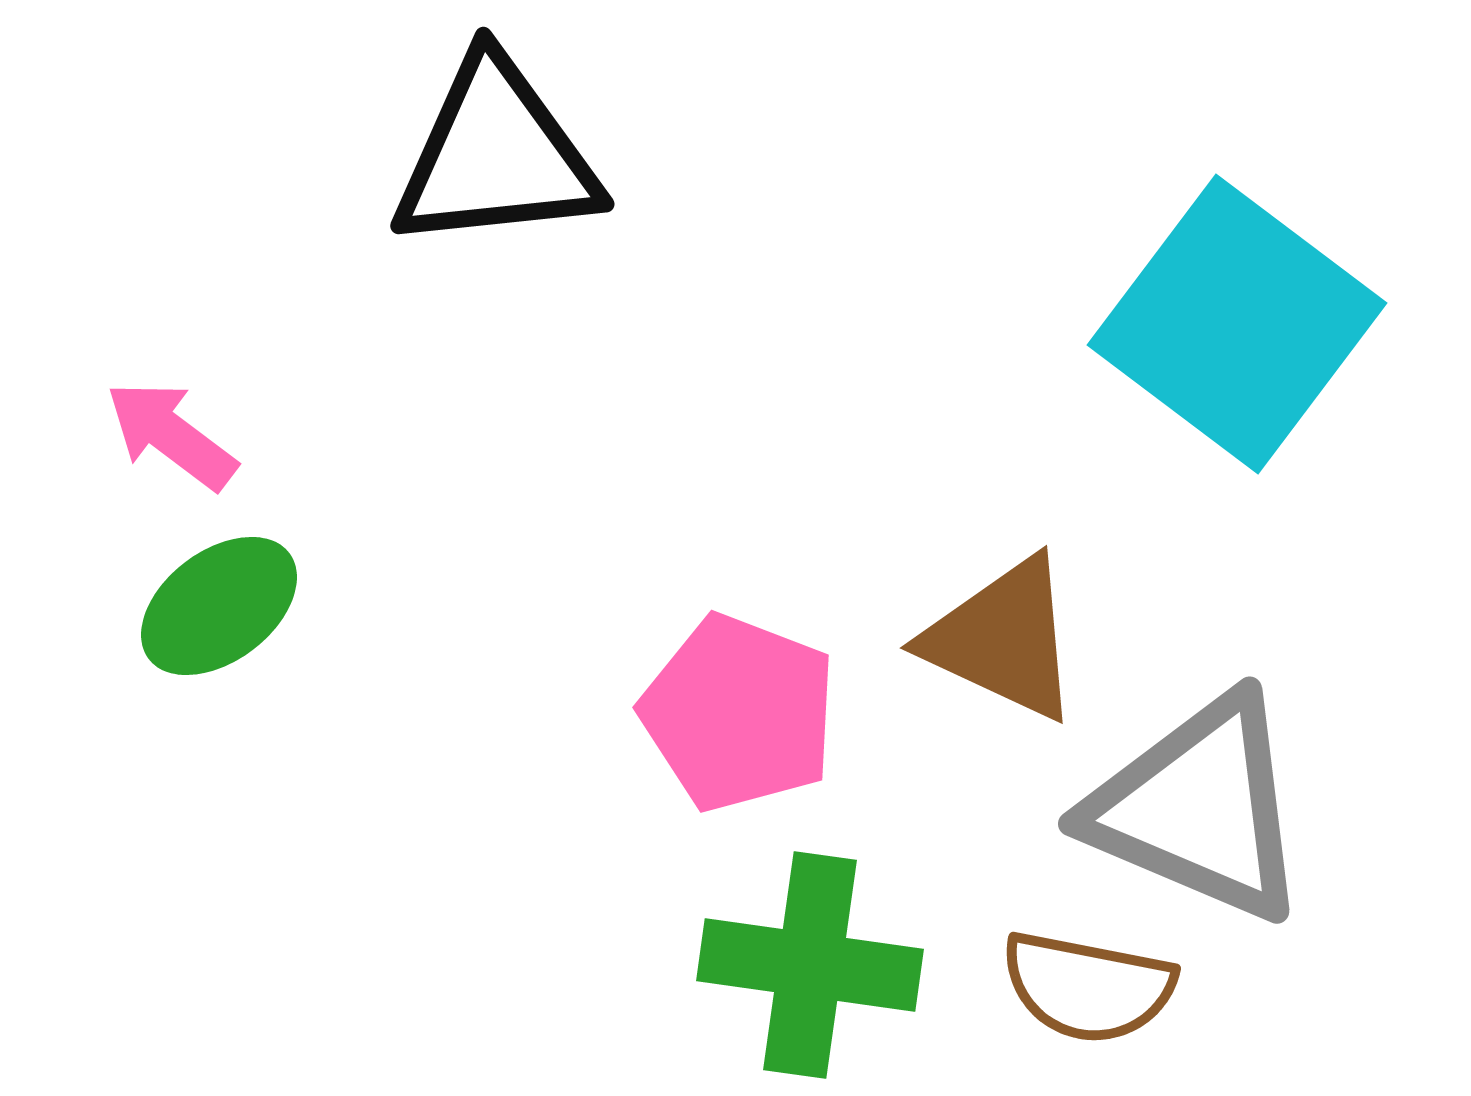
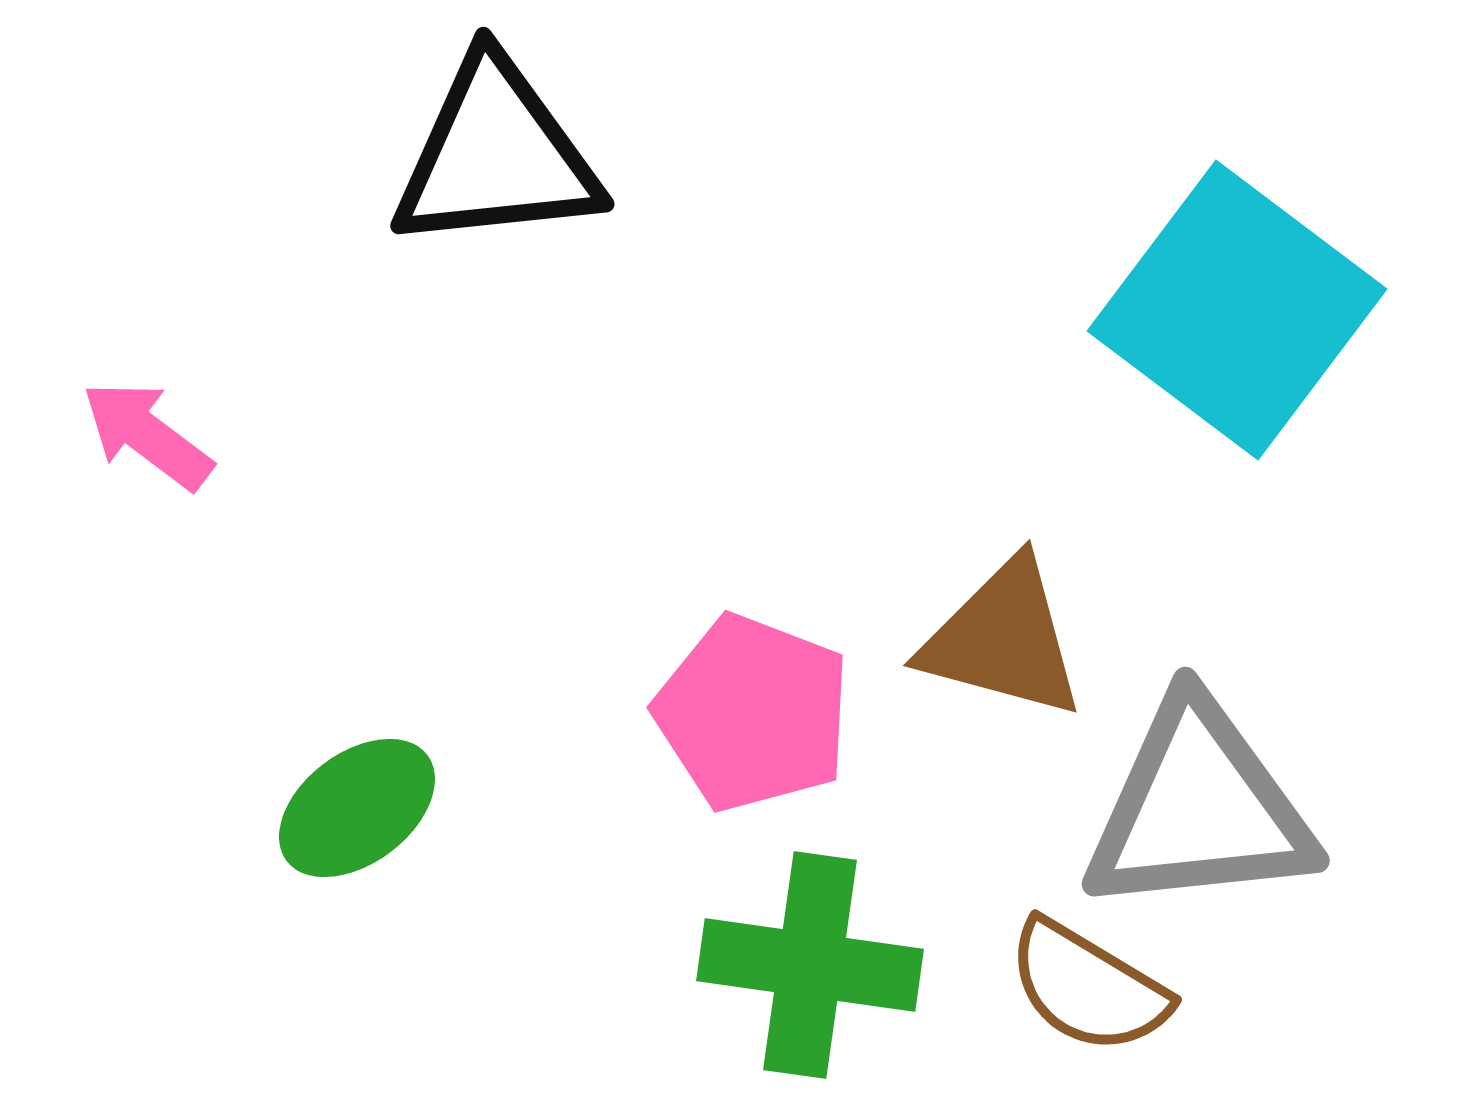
cyan square: moved 14 px up
pink arrow: moved 24 px left
green ellipse: moved 138 px right, 202 px down
brown triangle: rotated 10 degrees counterclockwise
pink pentagon: moved 14 px right
gray triangle: rotated 29 degrees counterclockwise
brown semicircle: rotated 20 degrees clockwise
